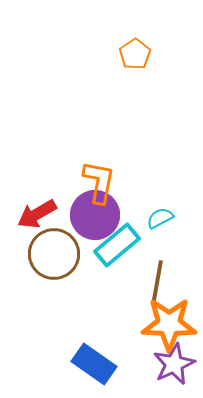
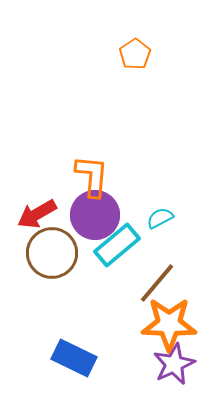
orange L-shape: moved 7 px left, 6 px up; rotated 6 degrees counterclockwise
brown circle: moved 2 px left, 1 px up
brown line: rotated 30 degrees clockwise
blue rectangle: moved 20 px left, 6 px up; rotated 9 degrees counterclockwise
